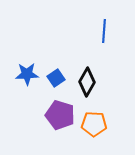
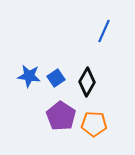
blue line: rotated 20 degrees clockwise
blue star: moved 2 px right, 2 px down; rotated 10 degrees clockwise
purple pentagon: moved 1 px right, 1 px down; rotated 16 degrees clockwise
